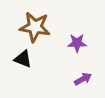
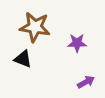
purple arrow: moved 3 px right, 3 px down
